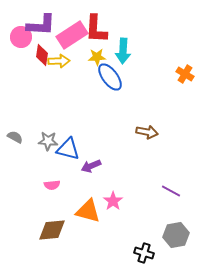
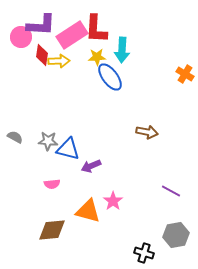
cyan arrow: moved 1 px left, 1 px up
pink semicircle: moved 1 px up
